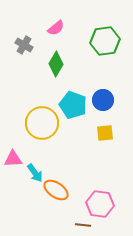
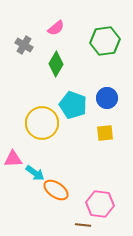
blue circle: moved 4 px right, 2 px up
cyan arrow: rotated 18 degrees counterclockwise
